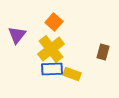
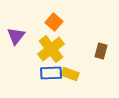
purple triangle: moved 1 px left, 1 px down
brown rectangle: moved 2 px left, 1 px up
blue rectangle: moved 1 px left, 4 px down
yellow rectangle: moved 2 px left
